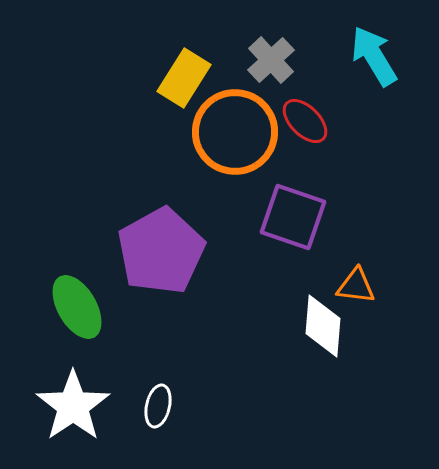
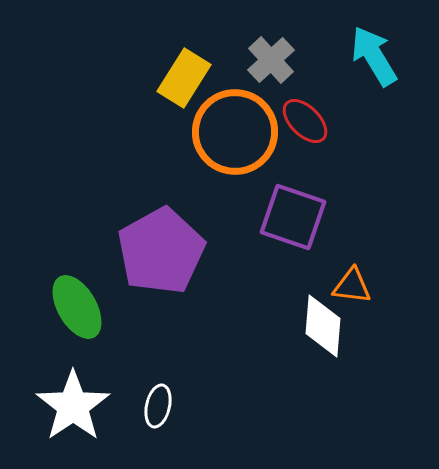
orange triangle: moved 4 px left
